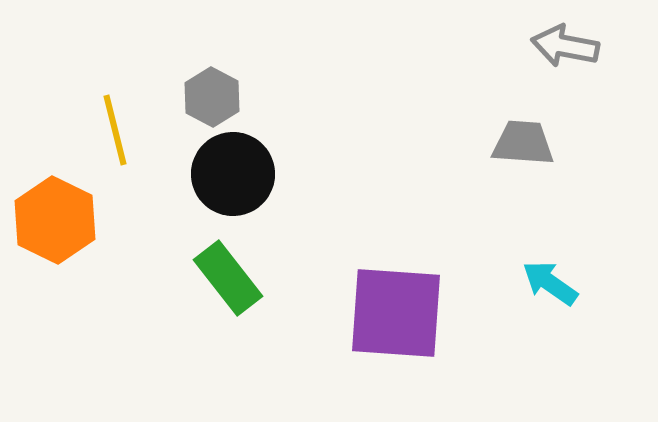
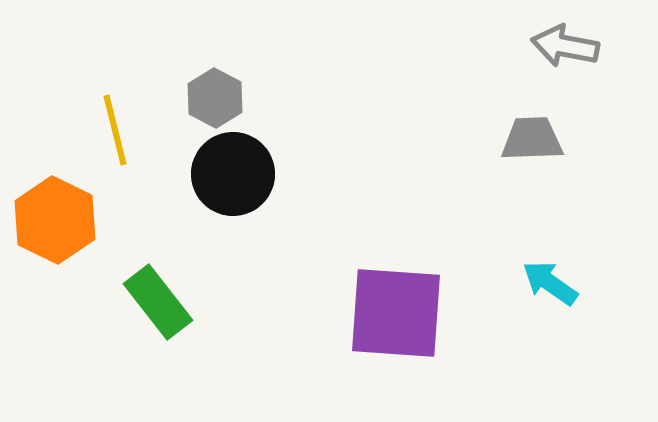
gray hexagon: moved 3 px right, 1 px down
gray trapezoid: moved 9 px right, 4 px up; rotated 6 degrees counterclockwise
green rectangle: moved 70 px left, 24 px down
